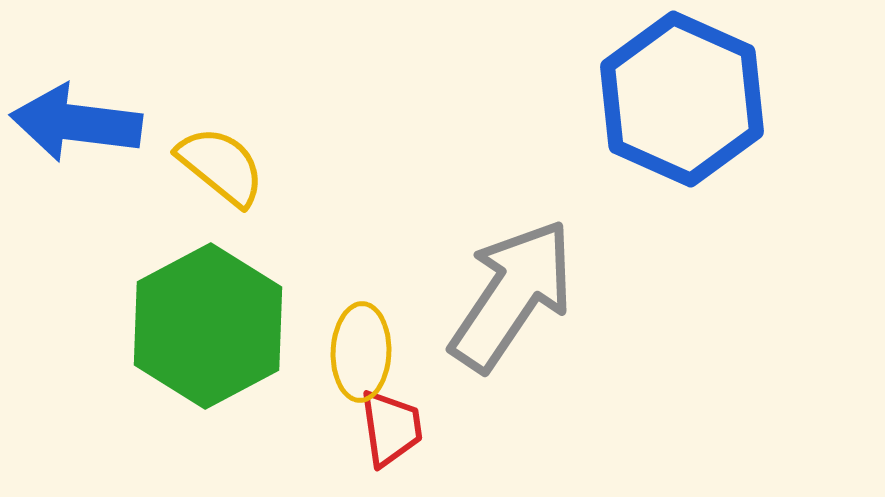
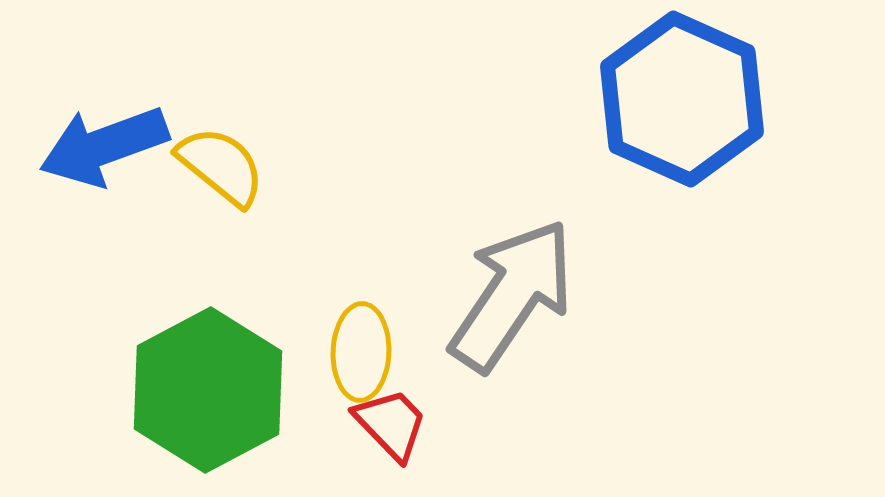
blue arrow: moved 28 px right, 23 px down; rotated 27 degrees counterclockwise
green hexagon: moved 64 px down
red trapezoid: moved 4 px up; rotated 36 degrees counterclockwise
